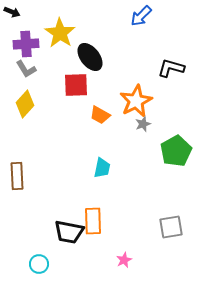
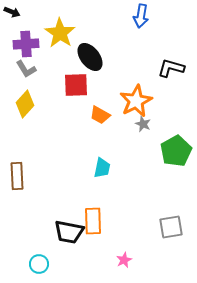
blue arrow: rotated 35 degrees counterclockwise
gray star: rotated 28 degrees counterclockwise
